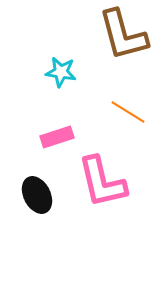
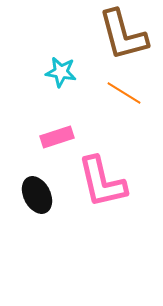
orange line: moved 4 px left, 19 px up
